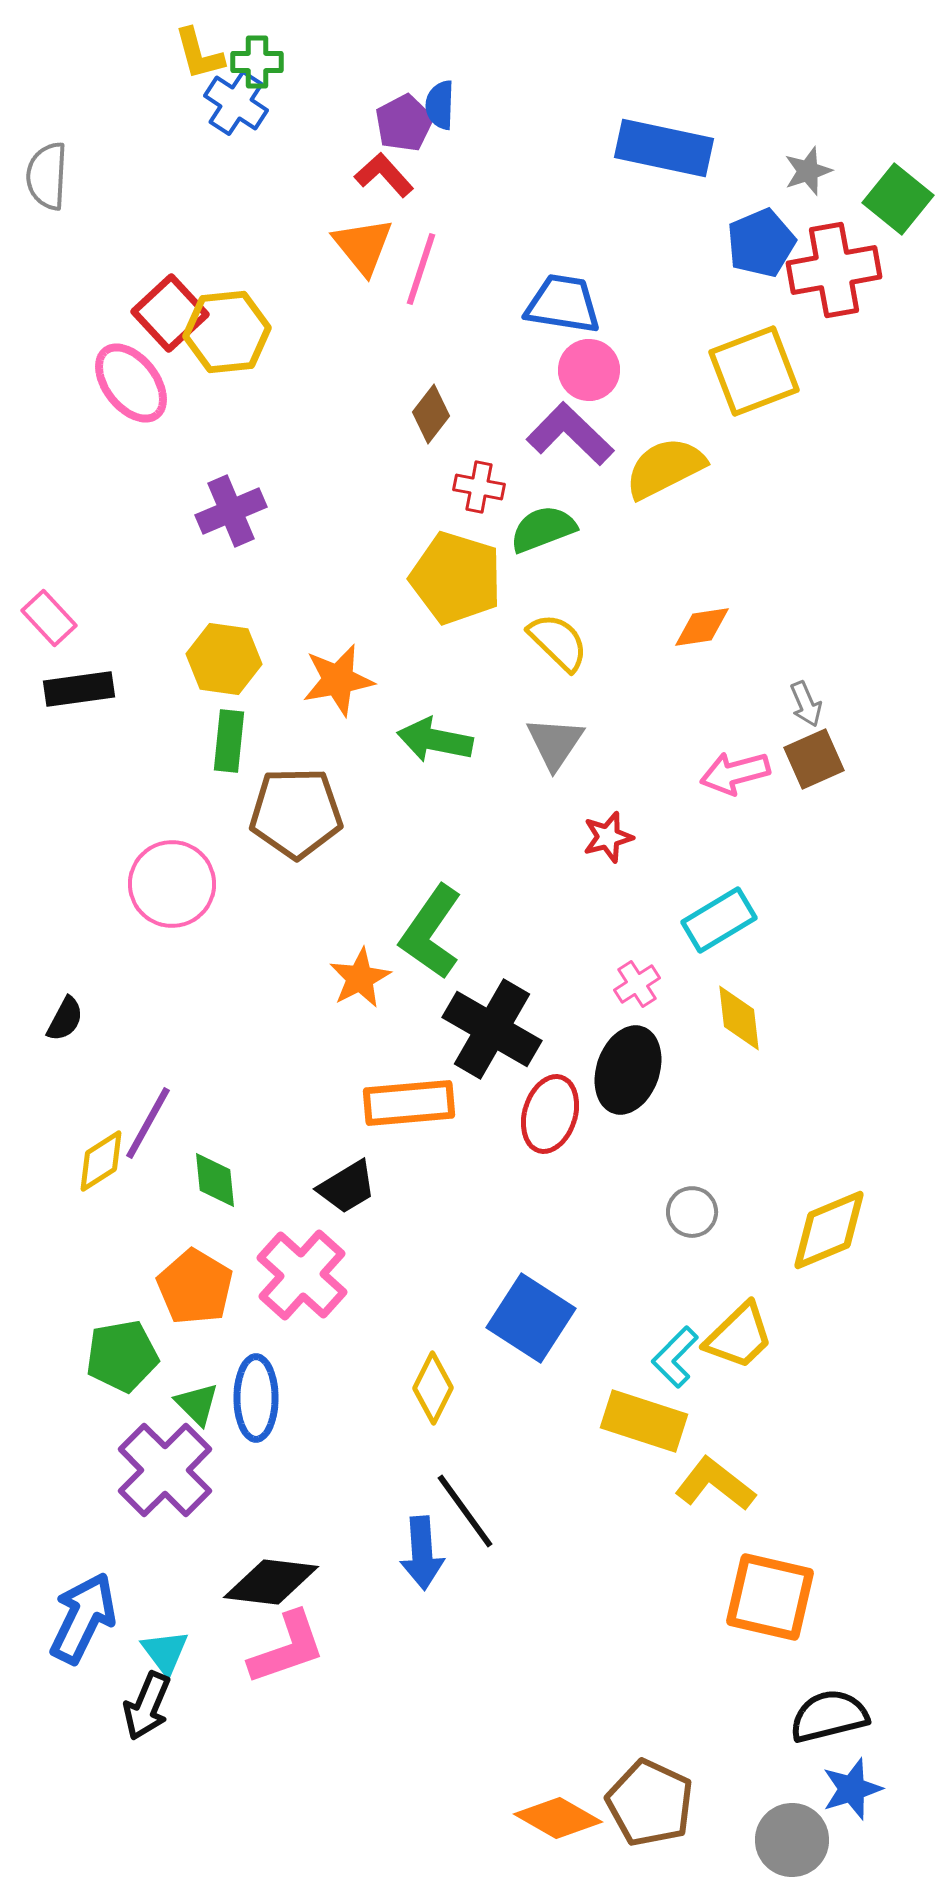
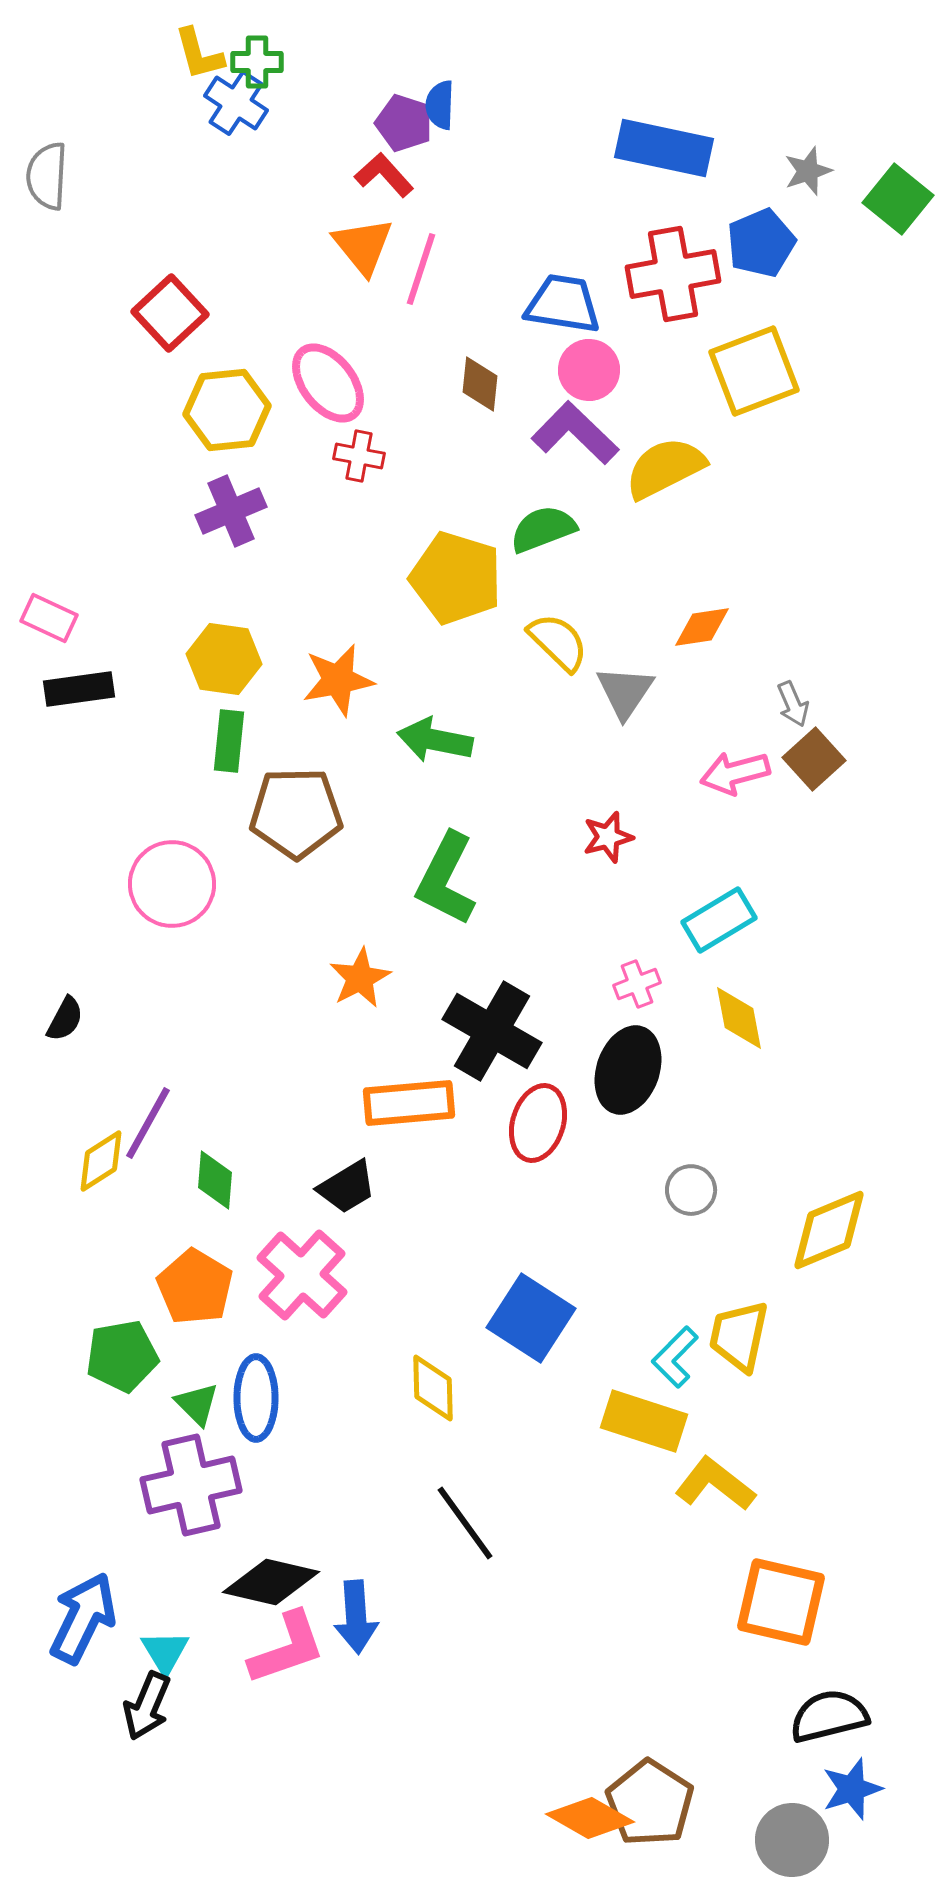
purple pentagon at (404, 123): rotated 26 degrees counterclockwise
red cross at (834, 270): moved 161 px left, 4 px down
yellow hexagon at (227, 332): moved 78 px down
pink ellipse at (131, 383): moved 197 px right
brown diamond at (431, 414): moved 49 px right, 30 px up; rotated 32 degrees counterclockwise
purple L-shape at (570, 434): moved 5 px right, 1 px up
red cross at (479, 487): moved 120 px left, 31 px up
pink rectangle at (49, 618): rotated 22 degrees counterclockwise
gray arrow at (806, 704): moved 13 px left
gray triangle at (555, 743): moved 70 px right, 51 px up
brown square at (814, 759): rotated 18 degrees counterclockwise
green L-shape at (431, 932): moved 15 px right, 53 px up; rotated 8 degrees counterclockwise
pink cross at (637, 984): rotated 12 degrees clockwise
yellow diamond at (739, 1018): rotated 4 degrees counterclockwise
black cross at (492, 1029): moved 2 px down
red ellipse at (550, 1114): moved 12 px left, 9 px down
green diamond at (215, 1180): rotated 10 degrees clockwise
gray circle at (692, 1212): moved 1 px left, 22 px up
yellow trapezoid at (739, 1336): rotated 146 degrees clockwise
yellow diamond at (433, 1388): rotated 28 degrees counterclockwise
purple cross at (165, 1470): moved 26 px right, 15 px down; rotated 32 degrees clockwise
black line at (465, 1511): moved 12 px down
blue arrow at (422, 1553): moved 66 px left, 64 px down
black diamond at (271, 1582): rotated 6 degrees clockwise
orange square at (770, 1597): moved 11 px right, 5 px down
cyan triangle at (165, 1652): rotated 6 degrees clockwise
brown pentagon at (650, 1803): rotated 8 degrees clockwise
orange diamond at (558, 1818): moved 32 px right
